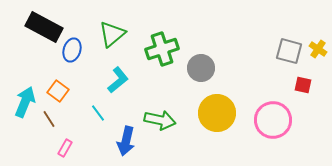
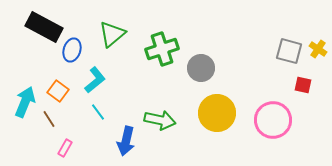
cyan L-shape: moved 23 px left
cyan line: moved 1 px up
